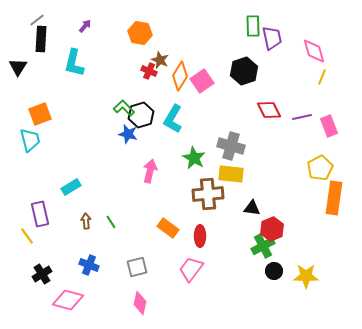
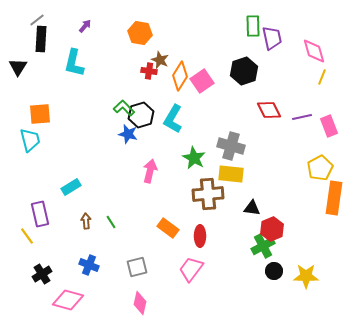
red cross at (149, 71): rotated 14 degrees counterclockwise
orange square at (40, 114): rotated 15 degrees clockwise
